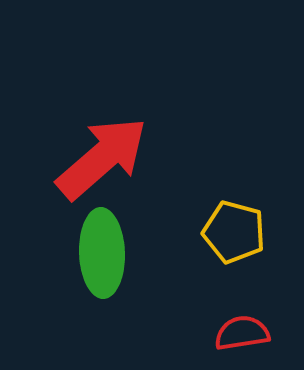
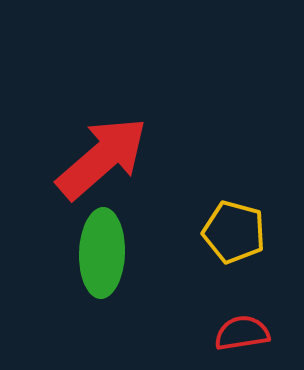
green ellipse: rotated 4 degrees clockwise
